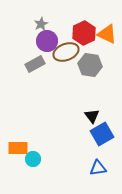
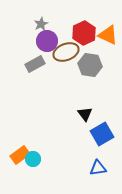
orange triangle: moved 1 px right, 1 px down
black triangle: moved 7 px left, 2 px up
orange rectangle: moved 2 px right, 7 px down; rotated 36 degrees counterclockwise
